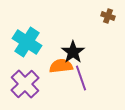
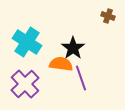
black star: moved 4 px up
orange semicircle: moved 2 px up; rotated 15 degrees clockwise
